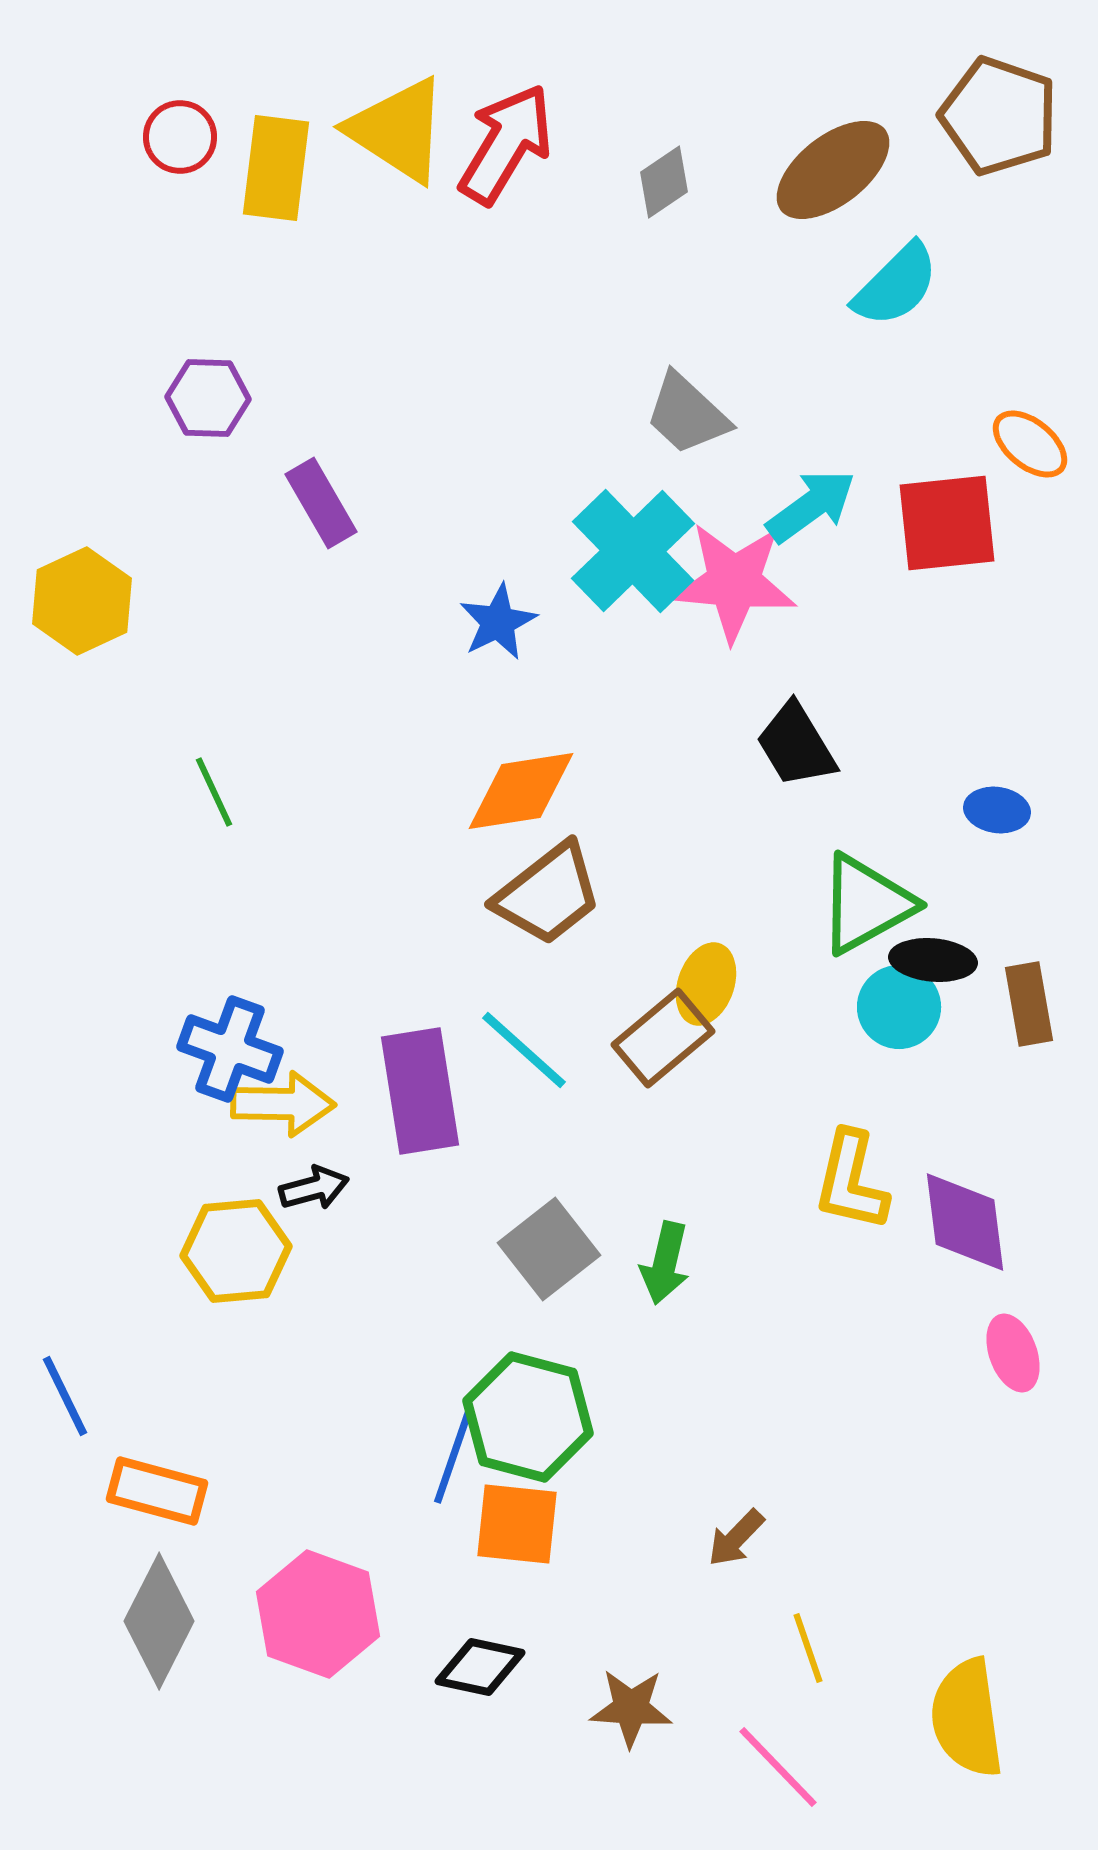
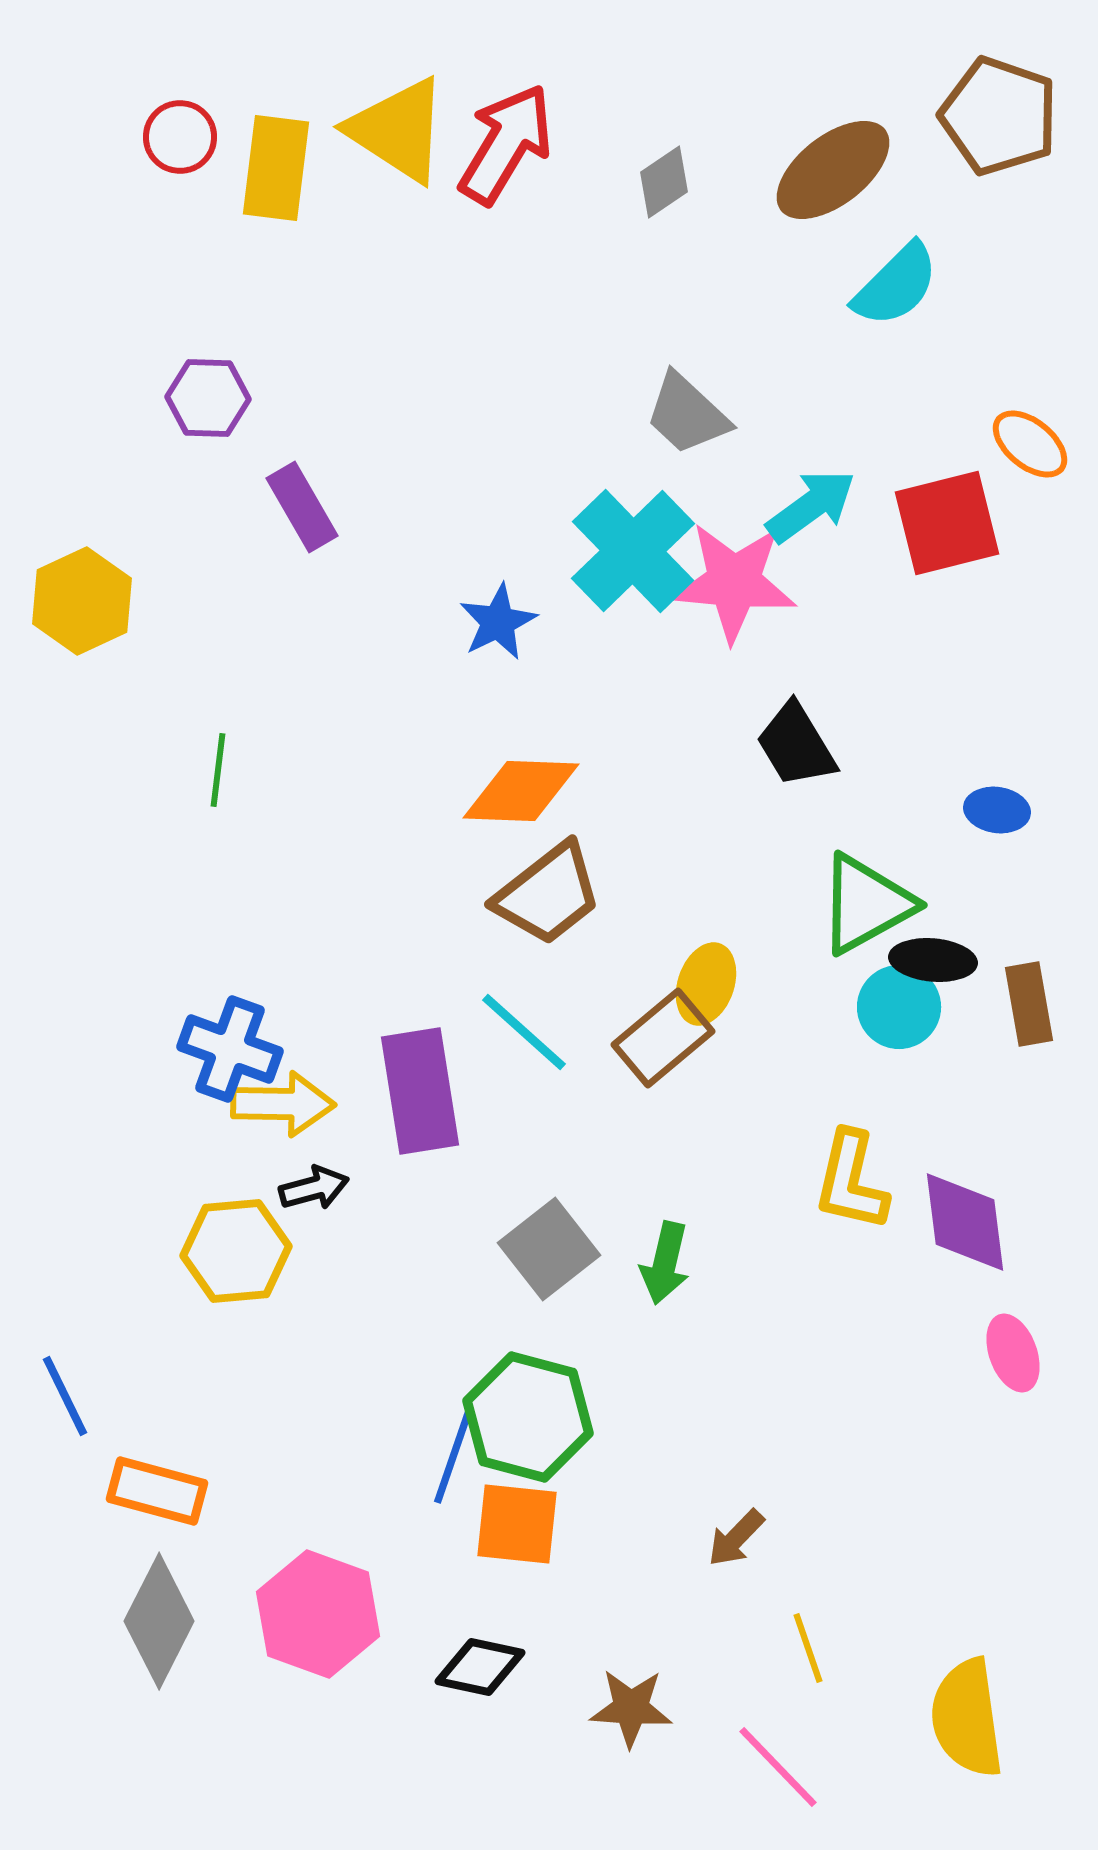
purple rectangle at (321, 503): moved 19 px left, 4 px down
red square at (947, 523): rotated 8 degrees counterclockwise
orange diamond at (521, 791): rotated 11 degrees clockwise
green line at (214, 792): moved 4 px right, 22 px up; rotated 32 degrees clockwise
cyan line at (524, 1050): moved 18 px up
